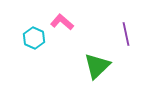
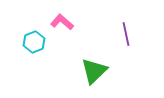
cyan hexagon: moved 4 px down; rotated 15 degrees clockwise
green triangle: moved 3 px left, 5 px down
